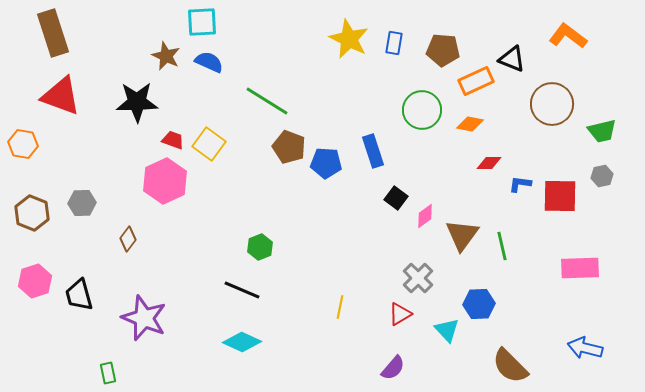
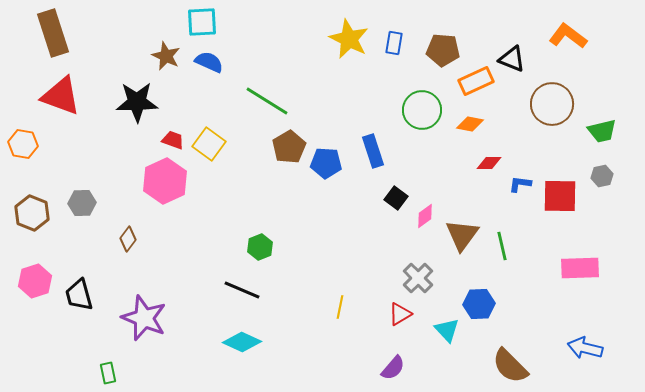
brown pentagon at (289, 147): rotated 20 degrees clockwise
